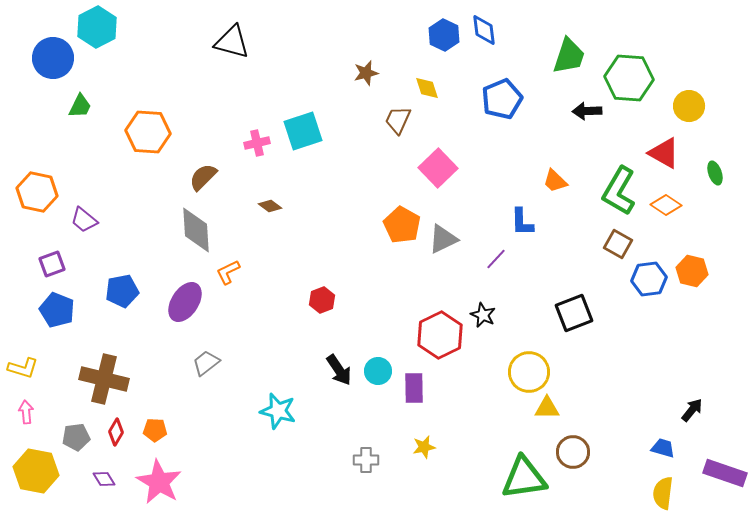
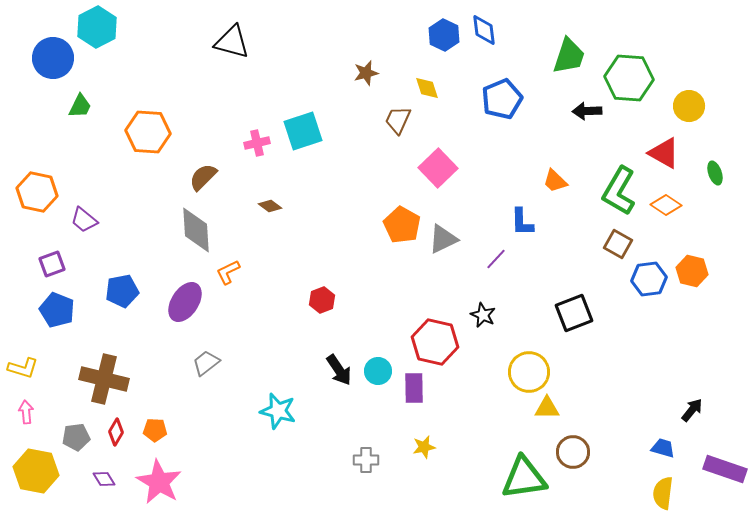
red hexagon at (440, 335): moved 5 px left, 7 px down; rotated 21 degrees counterclockwise
purple rectangle at (725, 473): moved 4 px up
